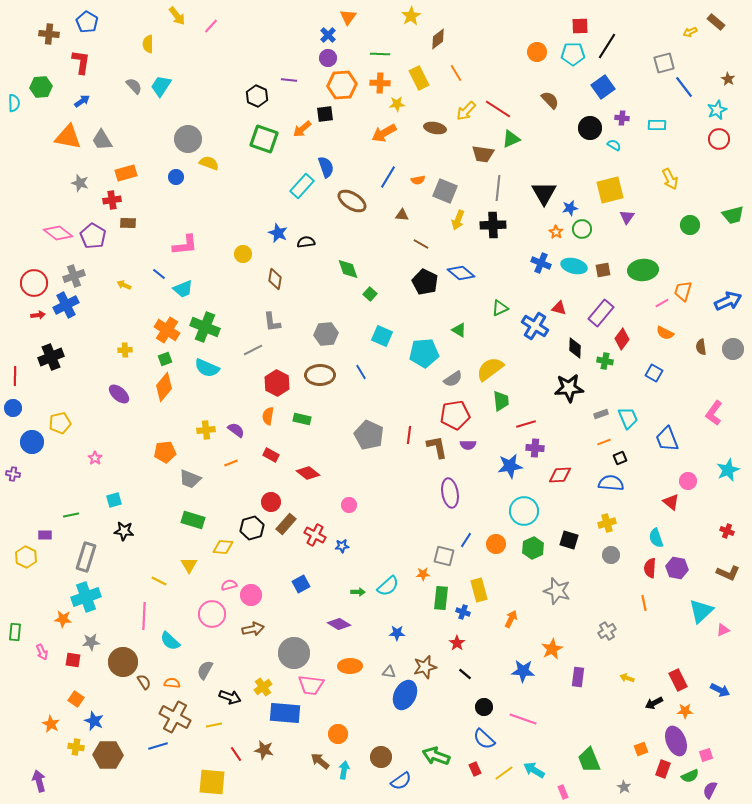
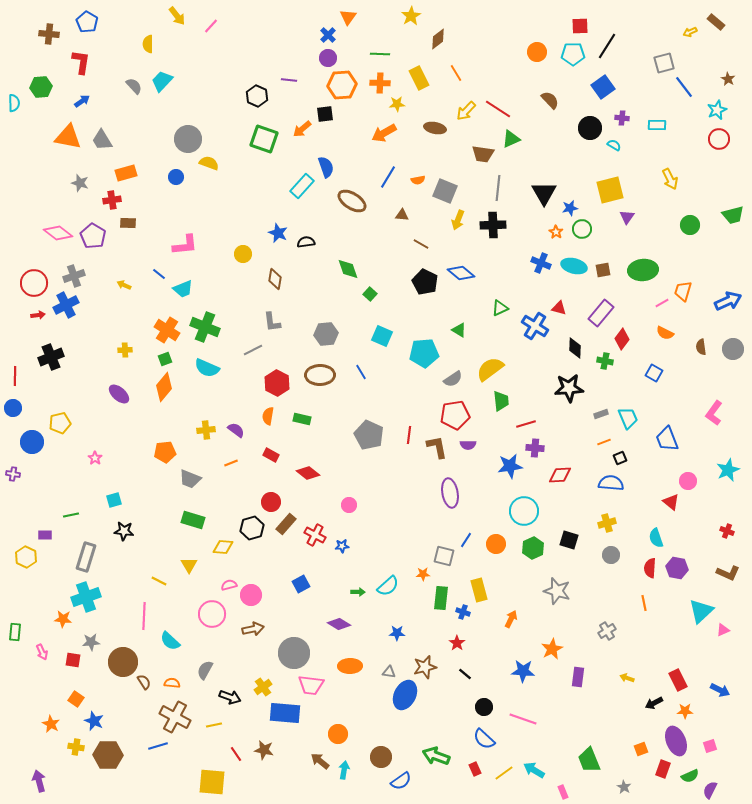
cyan trapezoid at (161, 86): moved 1 px right, 5 px up; rotated 10 degrees clockwise
pink square at (706, 755): moved 4 px right, 9 px up
